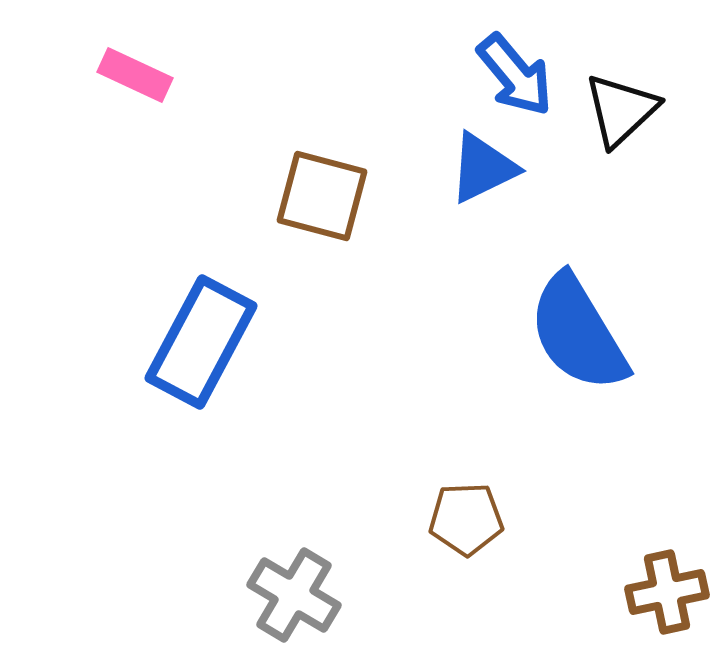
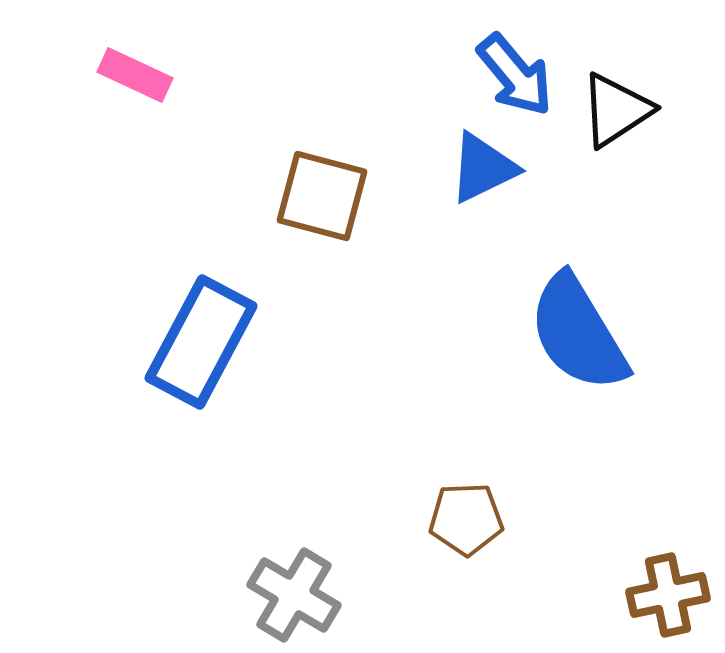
black triangle: moved 5 px left; rotated 10 degrees clockwise
brown cross: moved 1 px right, 3 px down
